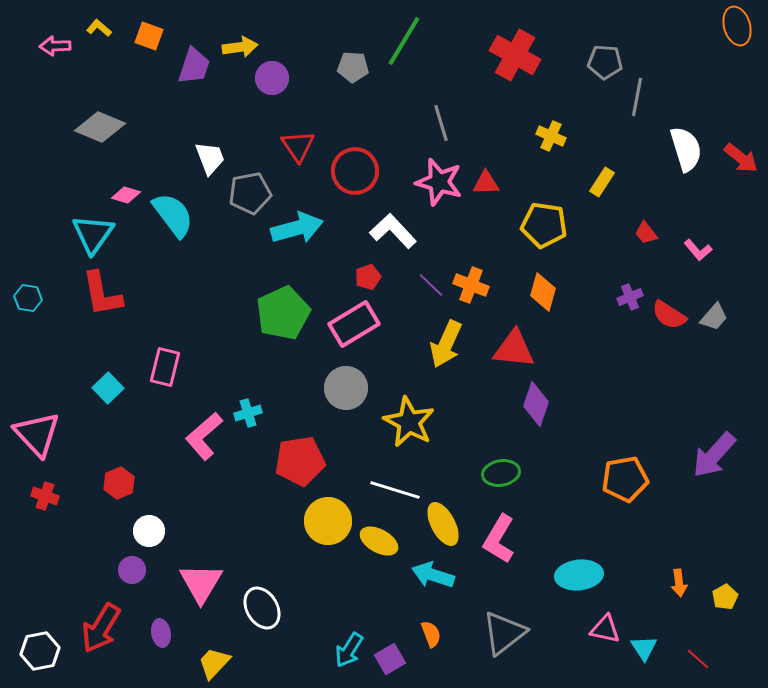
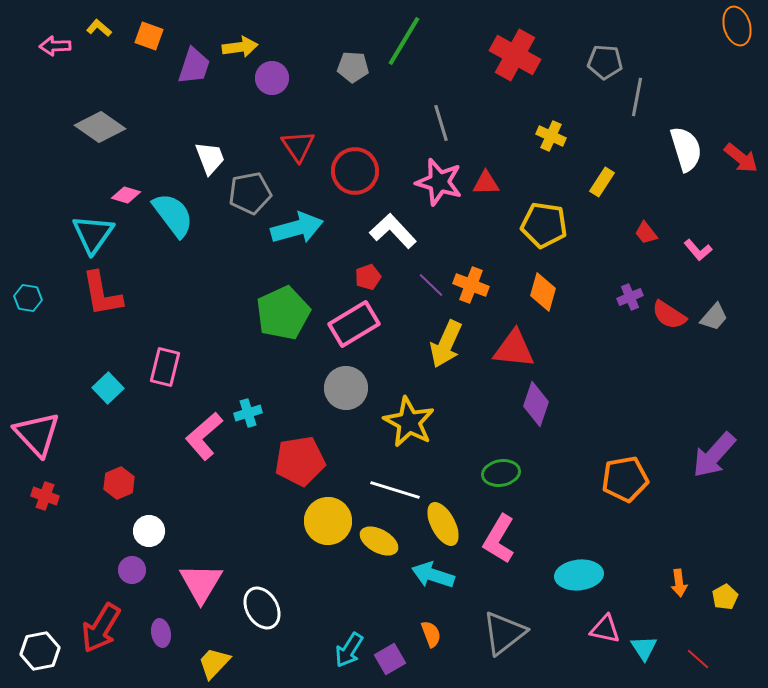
gray diamond at (100, 127): rotated 12 degrees clockwise
